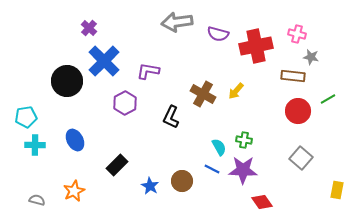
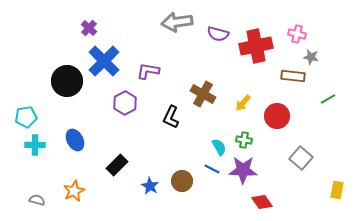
yellow arrow: moved 7 px right, 12 px down
red circle: moved 21 px left, 5 px down
